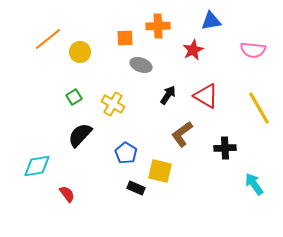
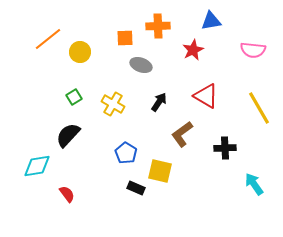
black arrow: moved 9 px left, 7 px down
black semicircle: moved 12 px left
